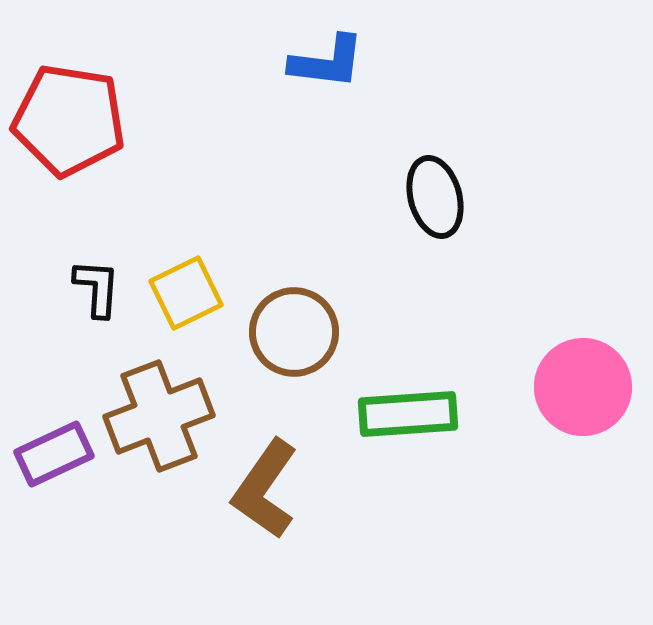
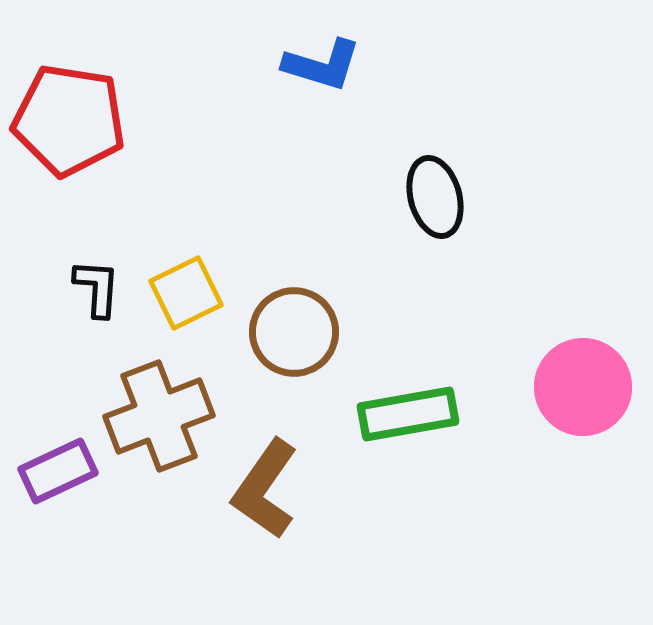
blue L-shape: moved 5 px left, 3 px down; rotated 10 degrees clockwise
green rectangle: rotated 6 degrees counterclockwise
purple rectangle: moved 4 px right, 17 px down
